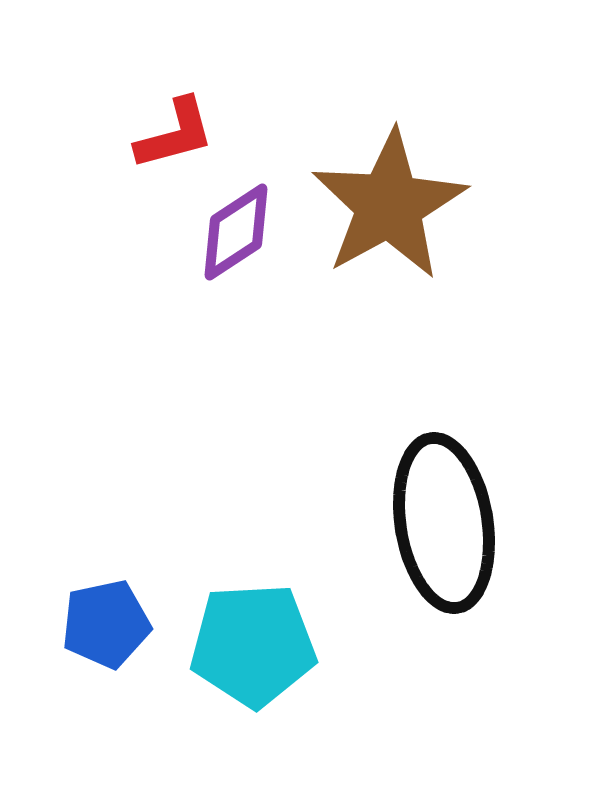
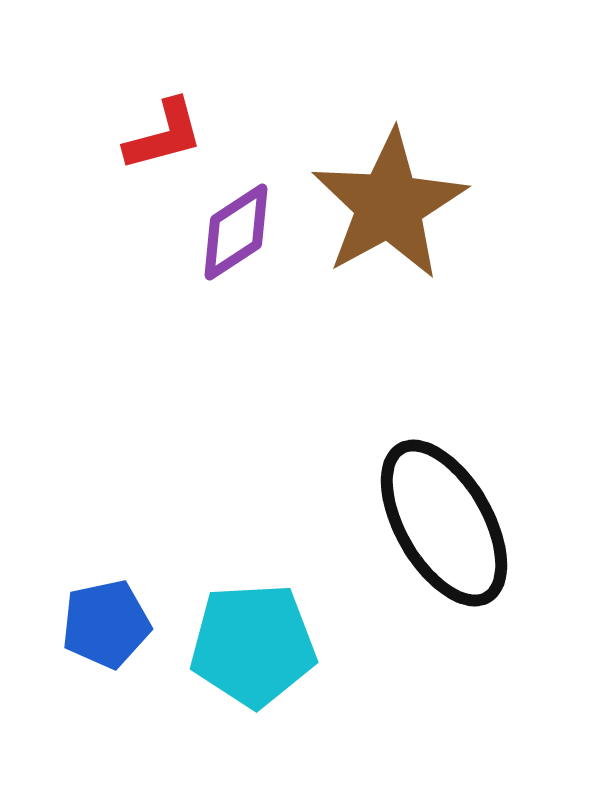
red L-shape: moved 11 px left, 1 px down
black ellipse: rotated 21 degrees counterclockwise
